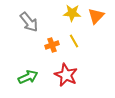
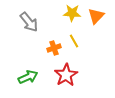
orange cross: moved 2 px right, 3 px down
red star: rotated 15 degrees clockwise
